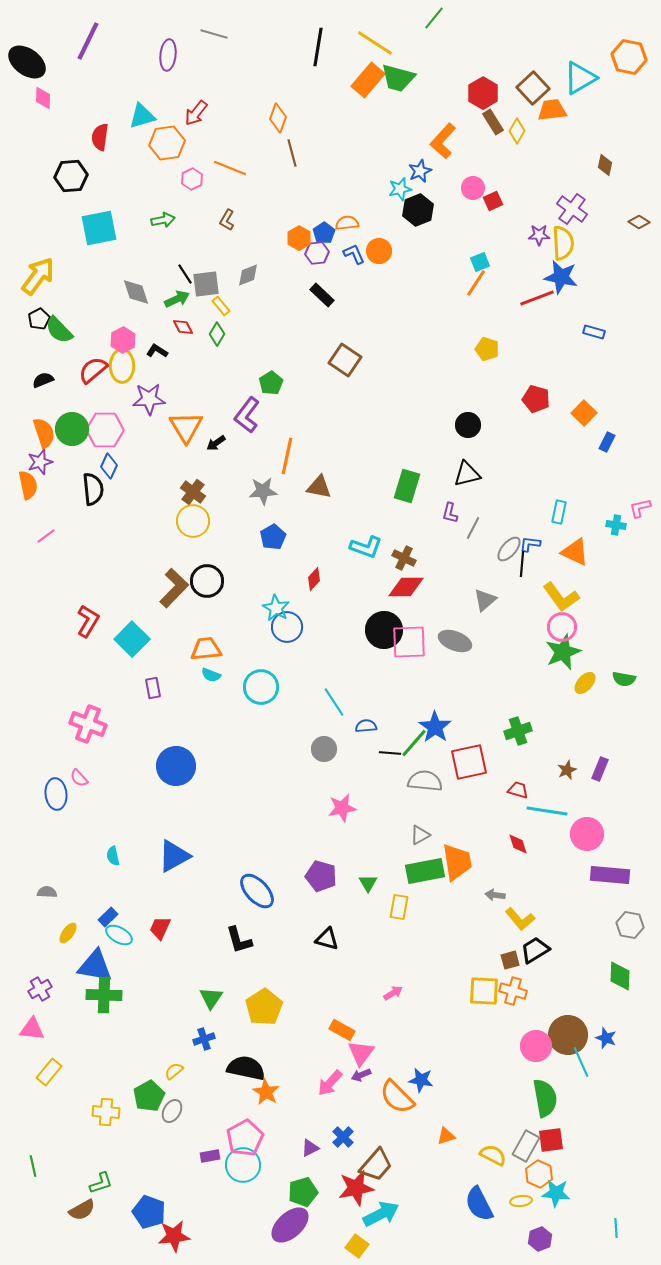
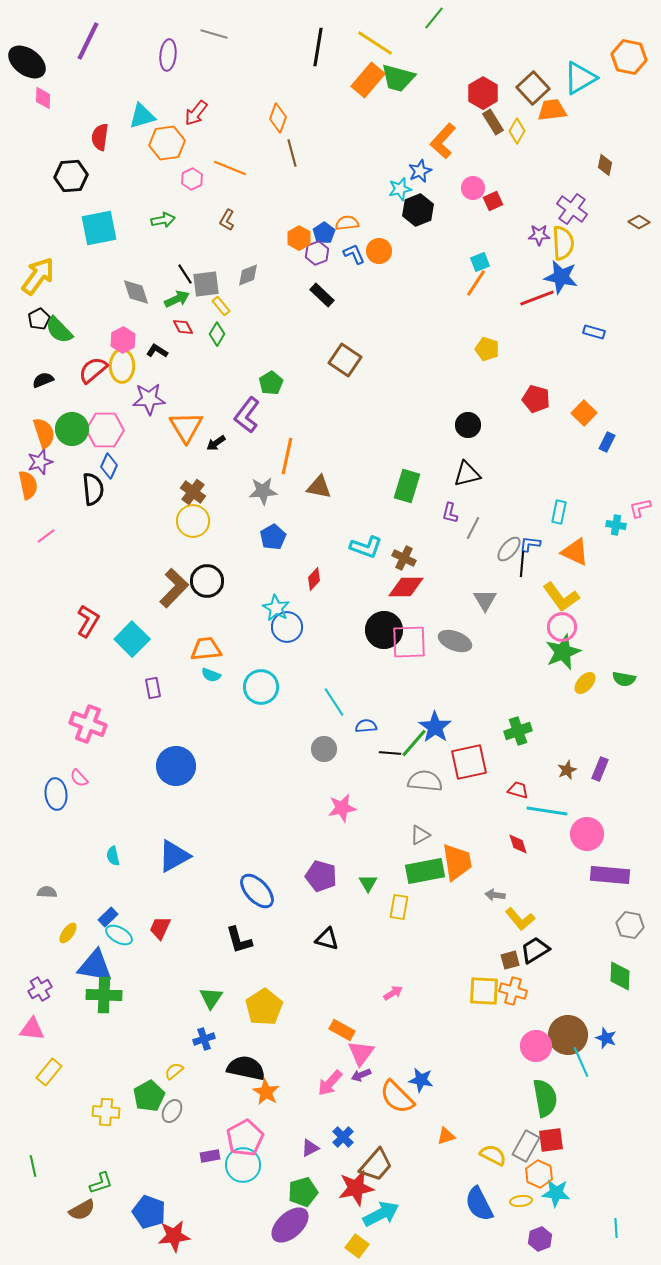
purple hexagon at (317, 253): rotated 15 degrees counterclockwise
gray triangle at (485, 600): rotated 20 degrees counterclockwise
